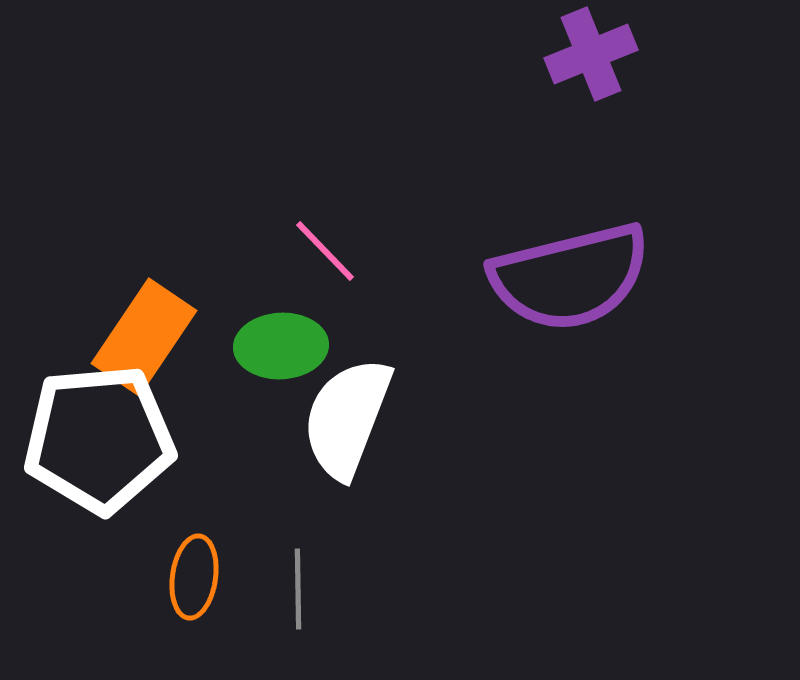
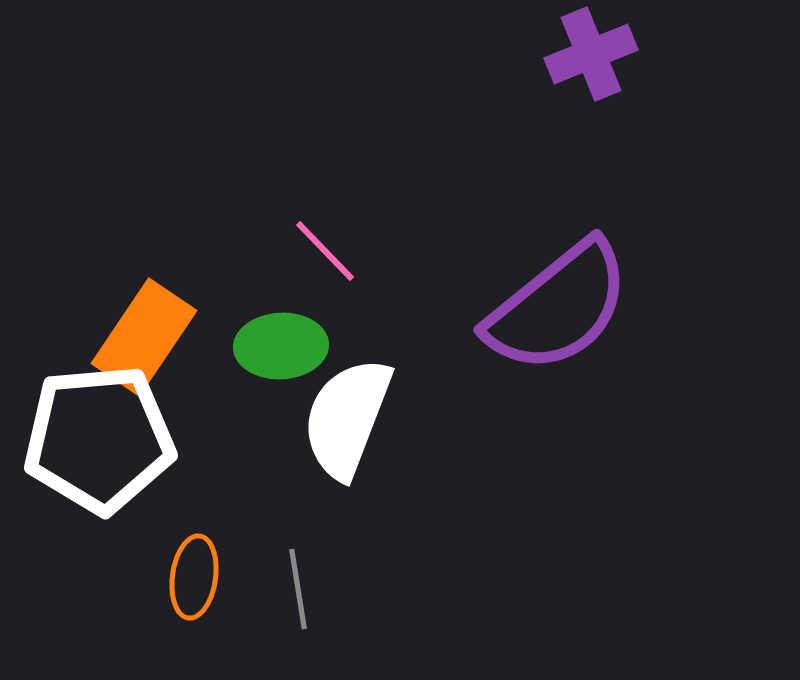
purple semicircle: moved 12 px left, 30 px down; rotated 25 degrees counterclockwise
gray line: rotated 8 degrees counterclockwise
